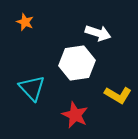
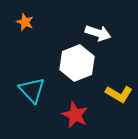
white hexagon: rotated 12 degrees counterclockwise
cyan triangle: moved 2 px down
yellow L-shape: moved 1 px right, 1 px up
